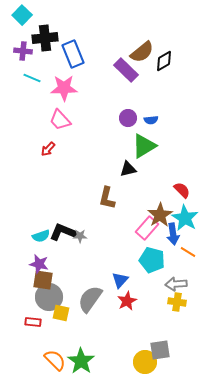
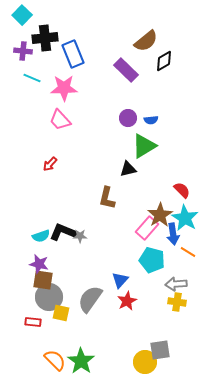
brown semicircle: moved 4 px right, 11 px up
red arrow: moved 2 px right, 15 px down
